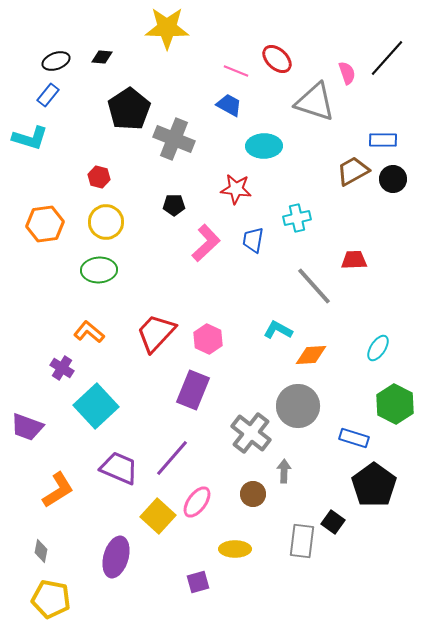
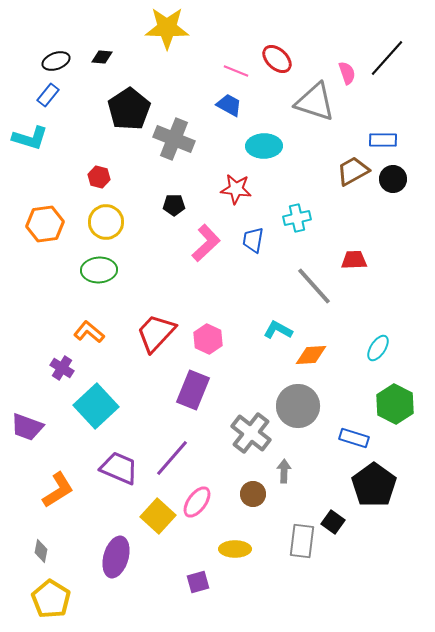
yellow pentagon at (51, 599): rotated 21 degrees clockwise
